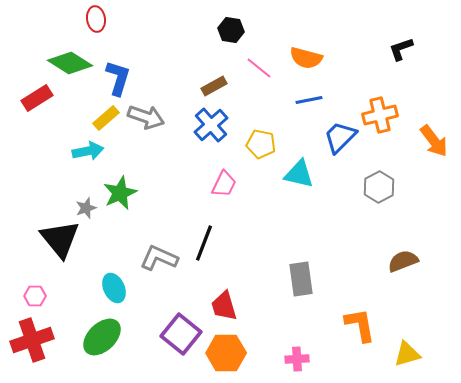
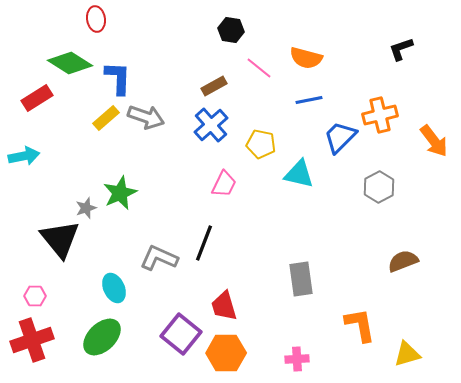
blue L-shape: rotated 15 degrees counterclockwise
cyan arrow: moved 64 px left, 5 px down
